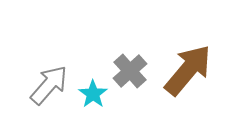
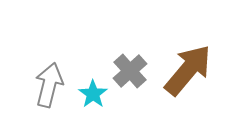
gray arrow: rotated 27 degrees counterclockwise
